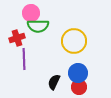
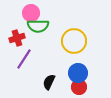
purple line: rotated 35 degrees clockwise
black semicircle: moved 5 px left
